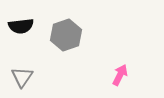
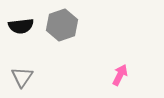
gray hexagon: moved 4 px left, 10 px up
